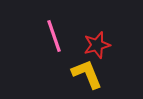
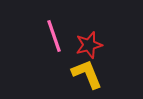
red star: moved 8 px left
